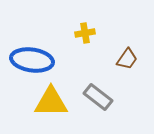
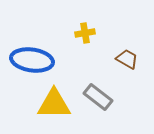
brown trapezoid: rotated 95 degrees counterclockwise
yellow triangle: moved 3 px right, 2 px down
